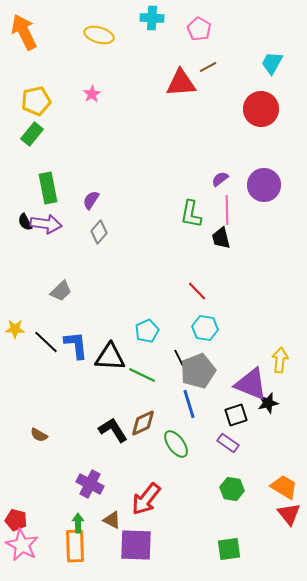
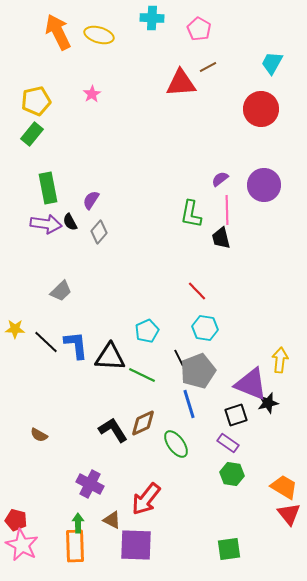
orange arrow at (24, 32): moved 34 px right
black semicircle at (25, 222): moved 45 px right
green hexagon at (232, 489): moved 15 px up
